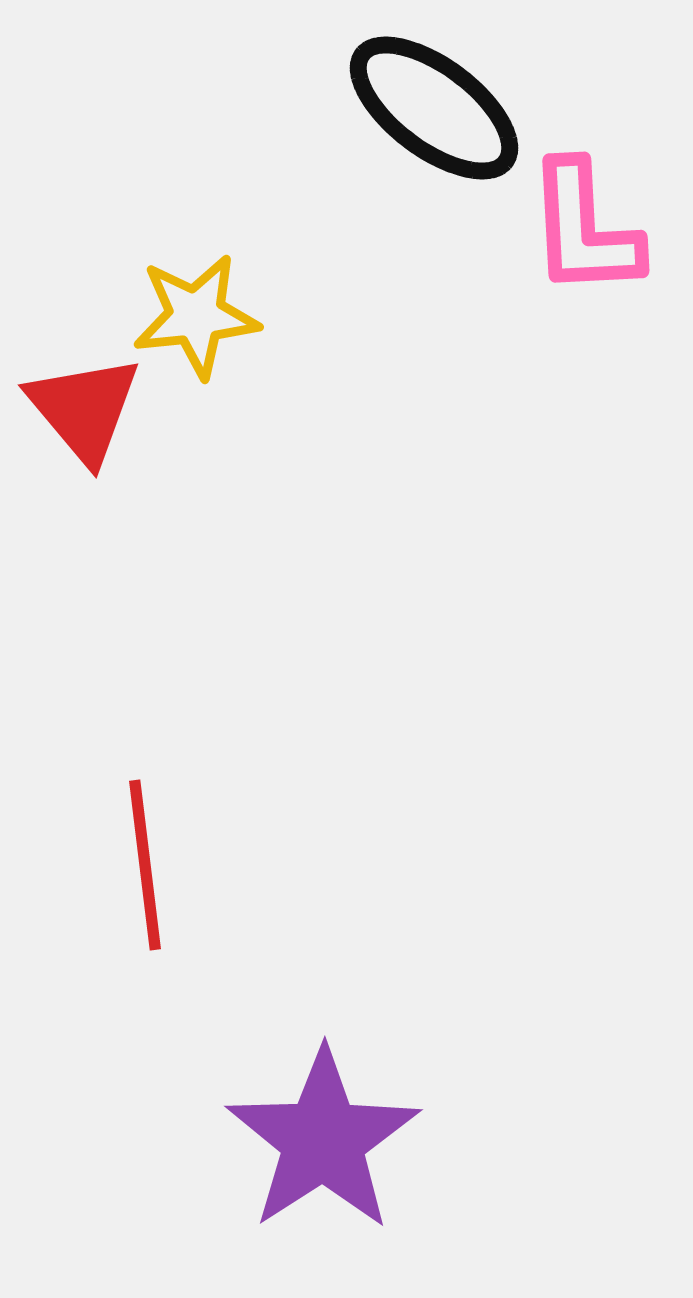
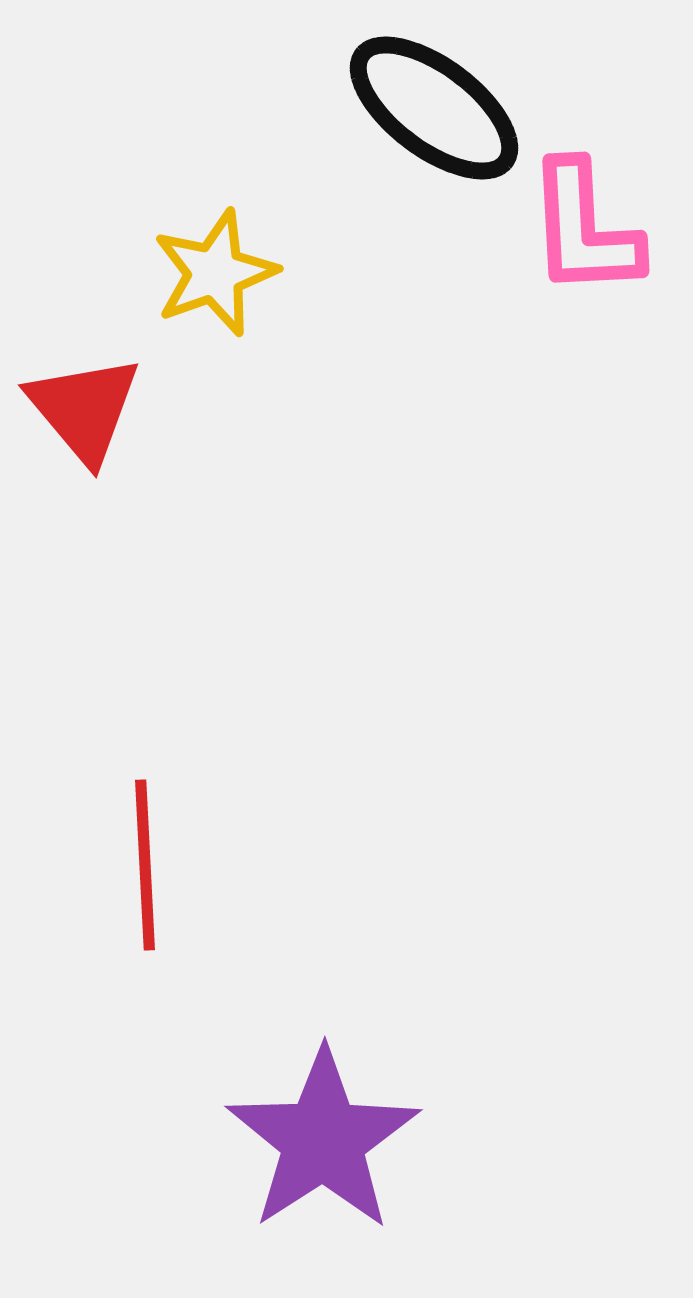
yellow star: moved 19 px right, 43 px up; rotated 14 degrees counterclockwise
red line: rotated 4 degrees clockwise
